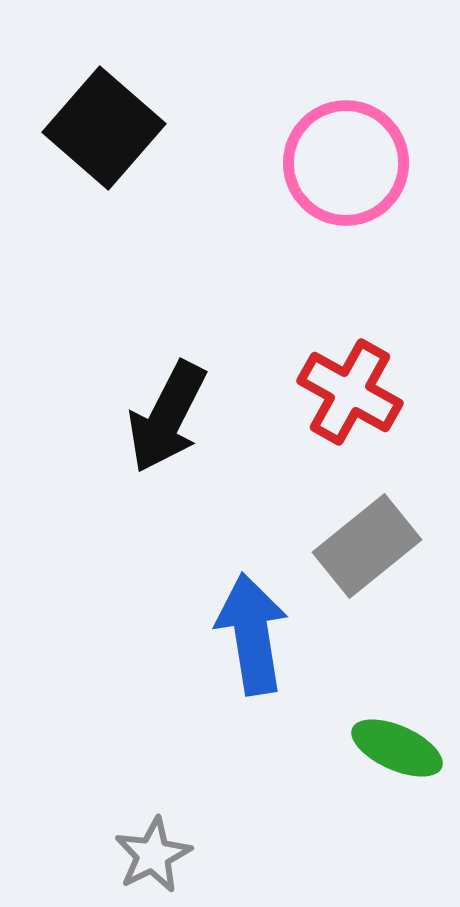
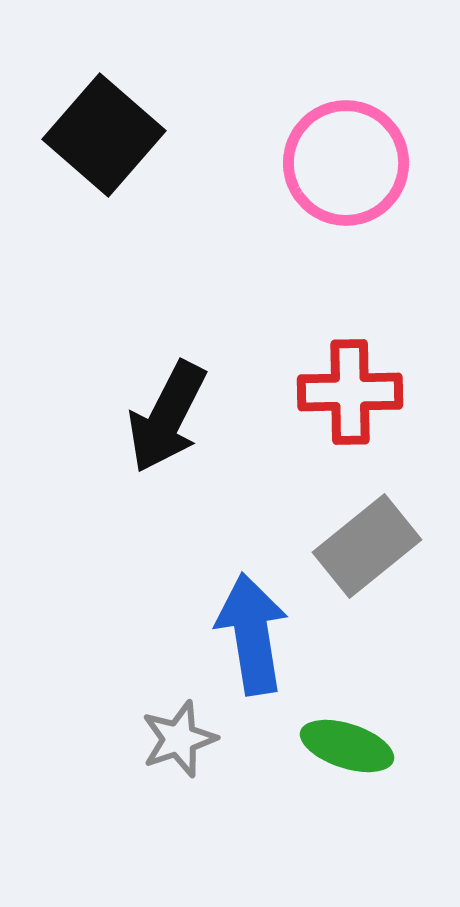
black square: moved 7 px down
red cross: rotated 30 degrees counterclockwise
green ellipse: moved 50 px left, 2 px up; rotated 6 degrees counterclockwise
gray star: moved 26 px right, 116 px up; rotated 8 degrees clockwise
